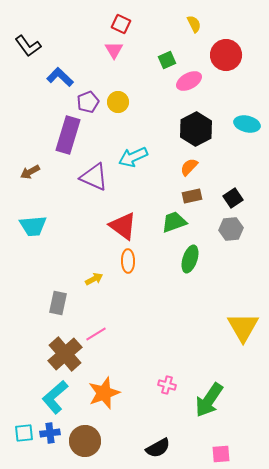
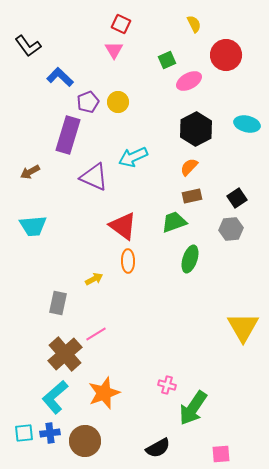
black square: moved 4 px right
green arrow: moved 16 px left, 8 px down
